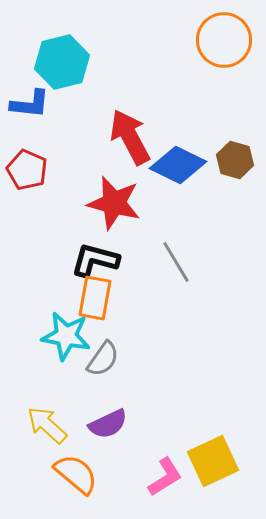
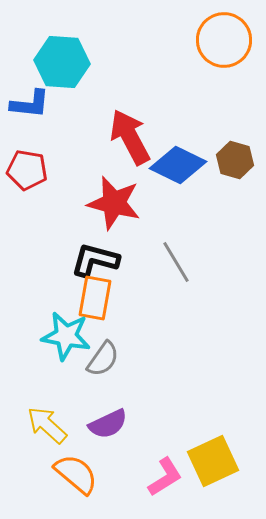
cyan hexagon: rotated 18 degrees clockwise
red pentagon: rotated 15 degrees counterclockwise
